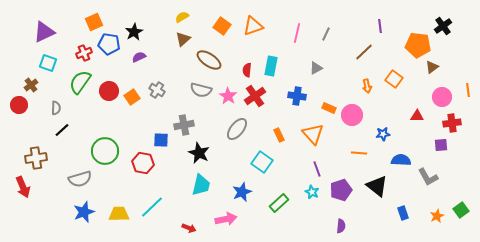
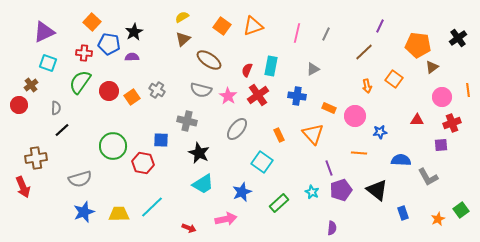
orange square at (94, 22): moved 2 px left; rotated 24 degrees counterclockwise
purple line at (380, 26): rotated 32 degrees clockwise
black cross at (443, 26): moved 15 px right, 12 px down
red cross at (84, 53): rotated 28 degrees clockwise
purple semicircle at (139, 57): moved 7 px left; rotated 24 degrees clockwise
gray triangle at (316, 68): moved 3 px left, 1 px down
red semicircle at (247, 70): rotated 16 degrees clockwise
red cross at (255, 96): moved 3 px right, 1 px up
pink circle at (352, 115): moved 3 px right, 1 px down
red triangle at (417, 116): moved 4 px down
red cross at (452, 123): rotated 12 degrees counterclockwise
gray cross at (184, 125): moved 3 px right, 4 px up; rotated 24 degrees clockwise
blue star at (383, 134): moved 3 px left, 2 px up
green circle at (105, 151): moved 8 px right, 5 px up
purple line at (317, 169): moved 12 px right, 1 px up
cyan trapezoid at (201, 185): moved 2 px right, 1 px up; rotated 45 degrees clockwise
black triangle at (377, 186): moved 4 px down
orange star at (437, 216): moved 1 px right, 3 px down
purple semicircle at (341, 226): moved 9 px left, 2 px down
